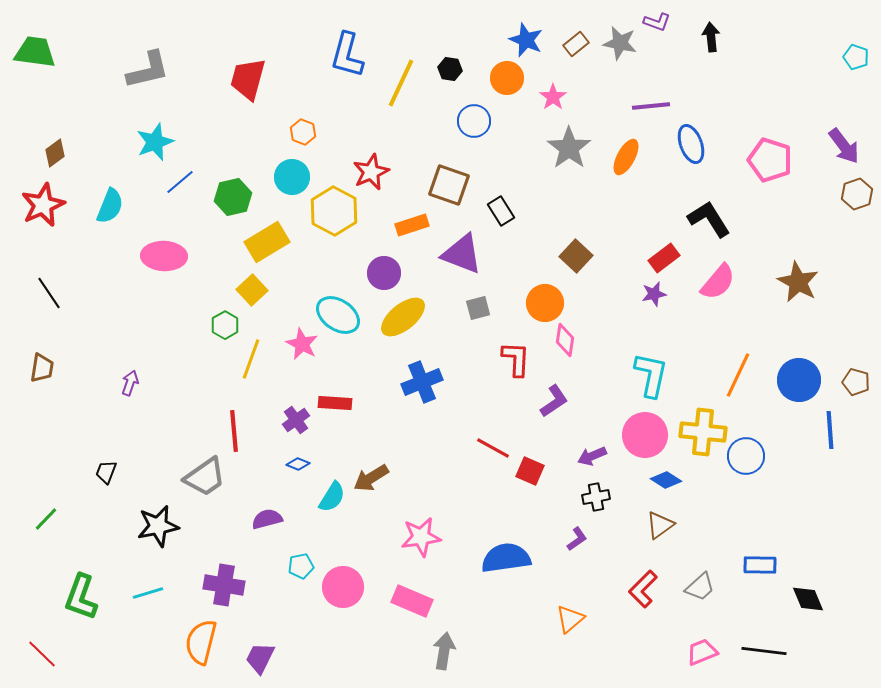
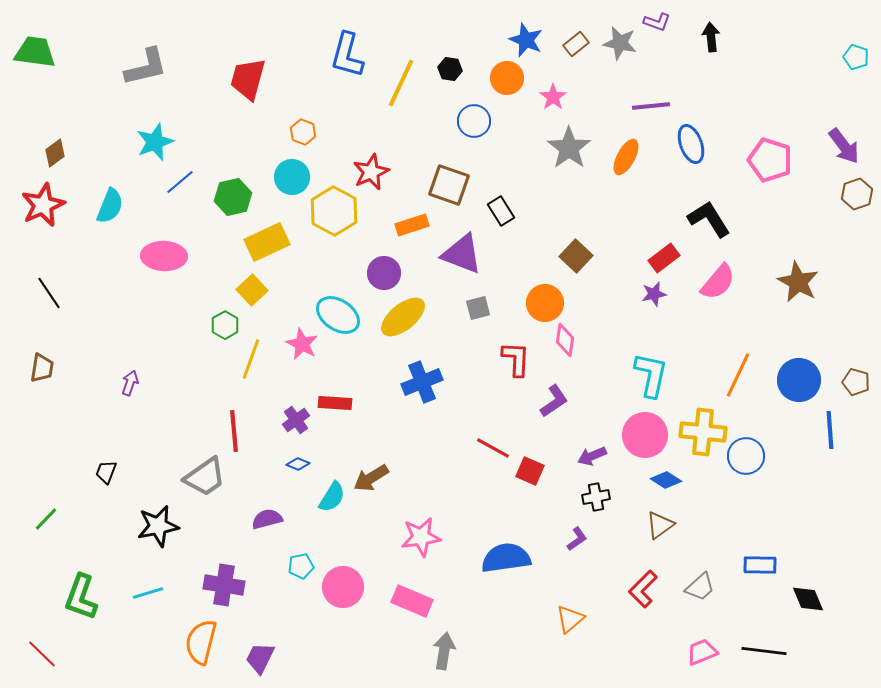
gray L-shape at (148, 70): moved 2 px left, 3 px up
yellow rectangle at (267, 242): rotated 6 degrees clockwise
